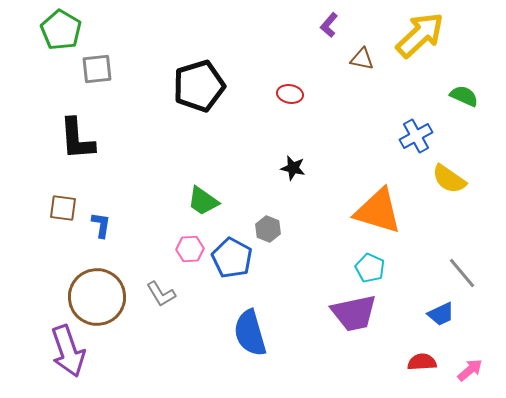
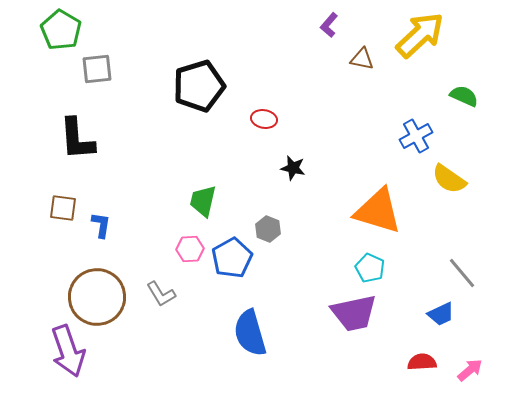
red ellipse: moved 26 px left, 25 px down
green trapezoid: rotated 68 degrees clockwise
blue pentagon: rotated 15 degrees clockwise
